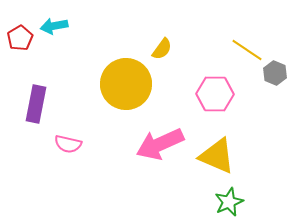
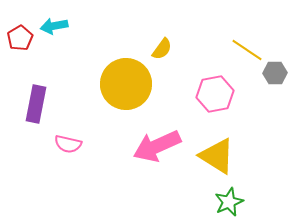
gray hexagon: rotated 25 degrees counterclockwise
pink hexagon: rotated 12 degrees counterclockwise
pink arrow: moved 3 px left, 2 px down
yellow triangle: rotated 9 degrees clockwise
